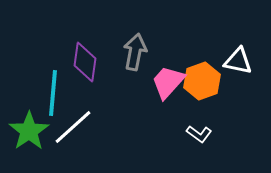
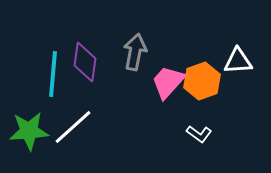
white triangle: rotated 16 degrees counterclockwise
cyan line: moved 19 px up
green star: rotated 30 degrees clockwise
